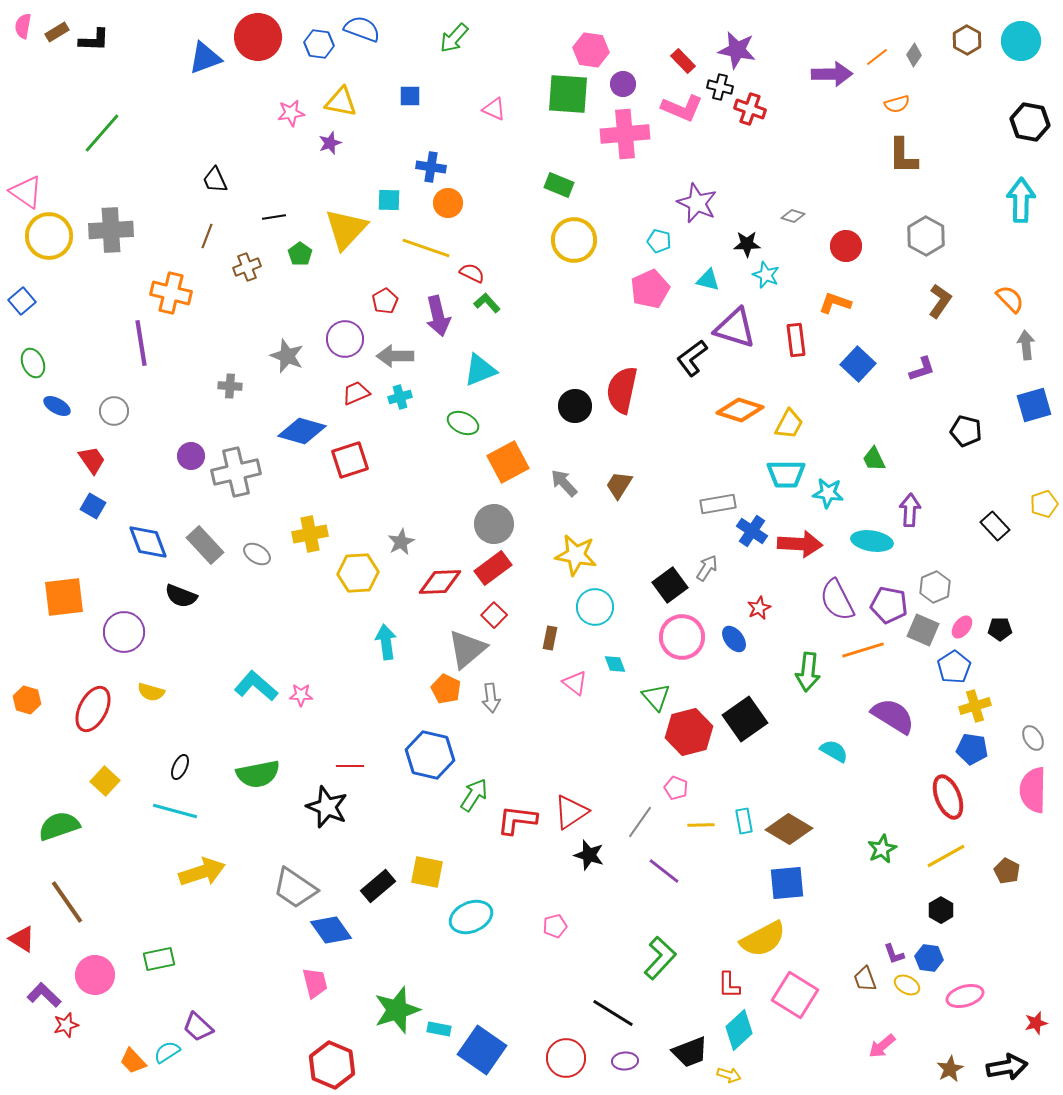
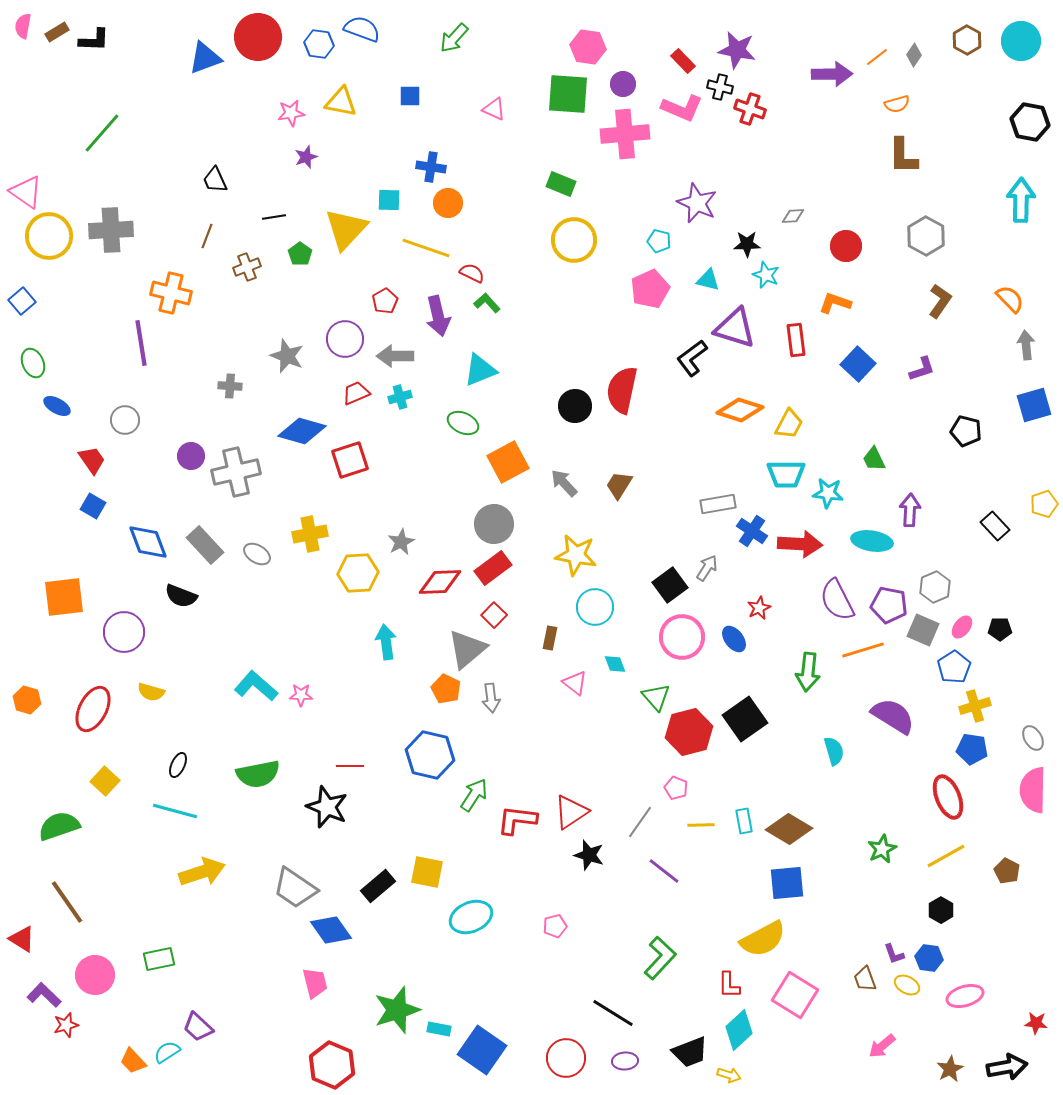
pink hexagon at (591, 50): moved 3 px left, 3 px up
purple star at (330, 143): moved 24 px left, 14 px down
green rectangle at (559, 185): moved 2 px right, 1 px up
gray diamond at (793, 216): rotated 20 degrees counterclockwise
gray circle at (114, 411): moved 11 px right, 9 px down
cyan semicircle at (834, 751): rotated 44 degrees clockwise
black ellipse at (180, 767): moved 2 px left, 2 px up
red star at (1036, 1023): rotated 20 degrees clockwise
